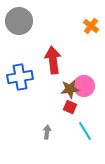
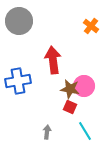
blue cross: moved 2 px left, 4 px down
brown star: rotated 18 degrees clockwise
